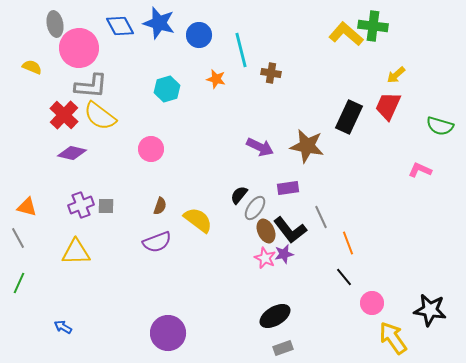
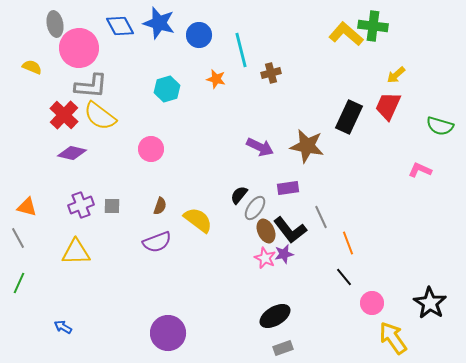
brown cross at (271, 73): rotated 24 degrees counterclockwise
gray square at (106, 206): moved 6 px right
black star at (430, 310): moved 7 px up; rotated 24 degrees clockwise
